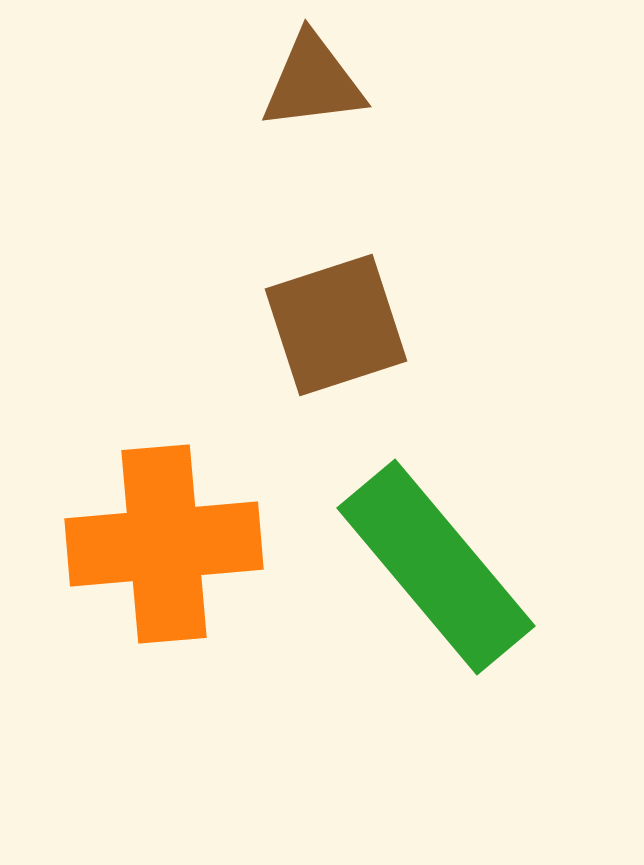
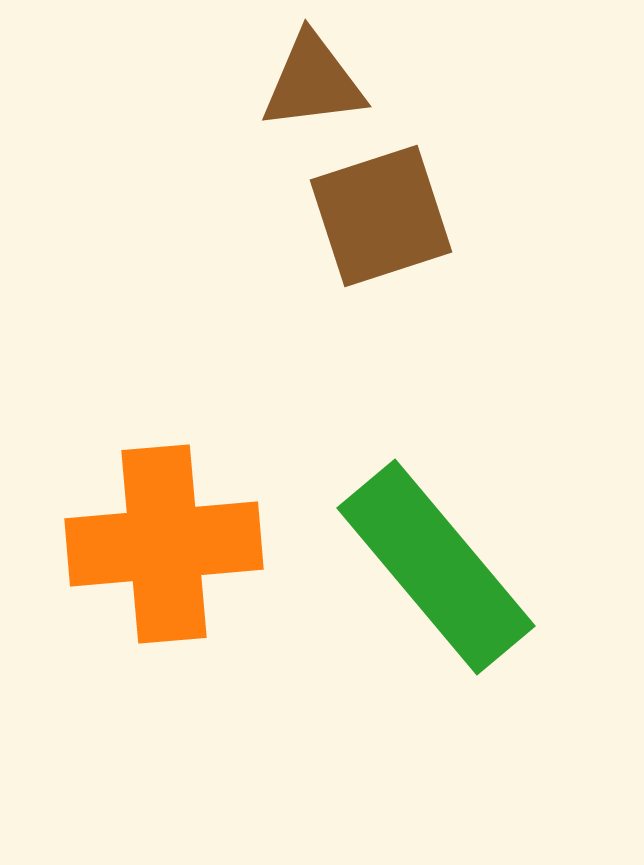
brown square: moved 45 px right, 109 px up
